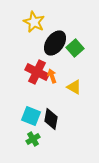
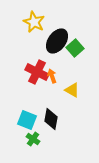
black ellipse: moved 2 px right, 2 px up
yellow triangle: moved 2 px left, 3 px down
cyan square: moved 4 px left, 4 px down
green cross: rotated 24 degrees counterclockwise
